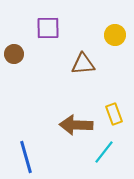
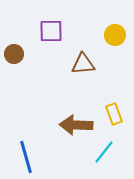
purple square: moved 3 px right, 3 px down
